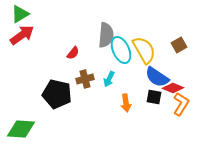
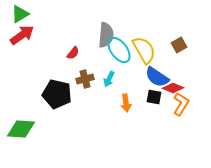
cyan ellipse: moved 2 px left; rotated 12 degrees counterclockwise
